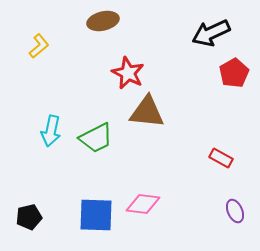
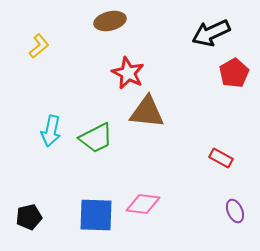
brown ellipse: moved 7 px right
